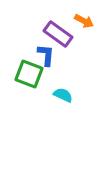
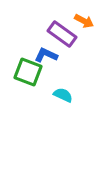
purple rectangle: moved 4 px right
blue L-shape: rotated 70 degrees counterclockwise
green square: moved 1 px left, 2 px up
